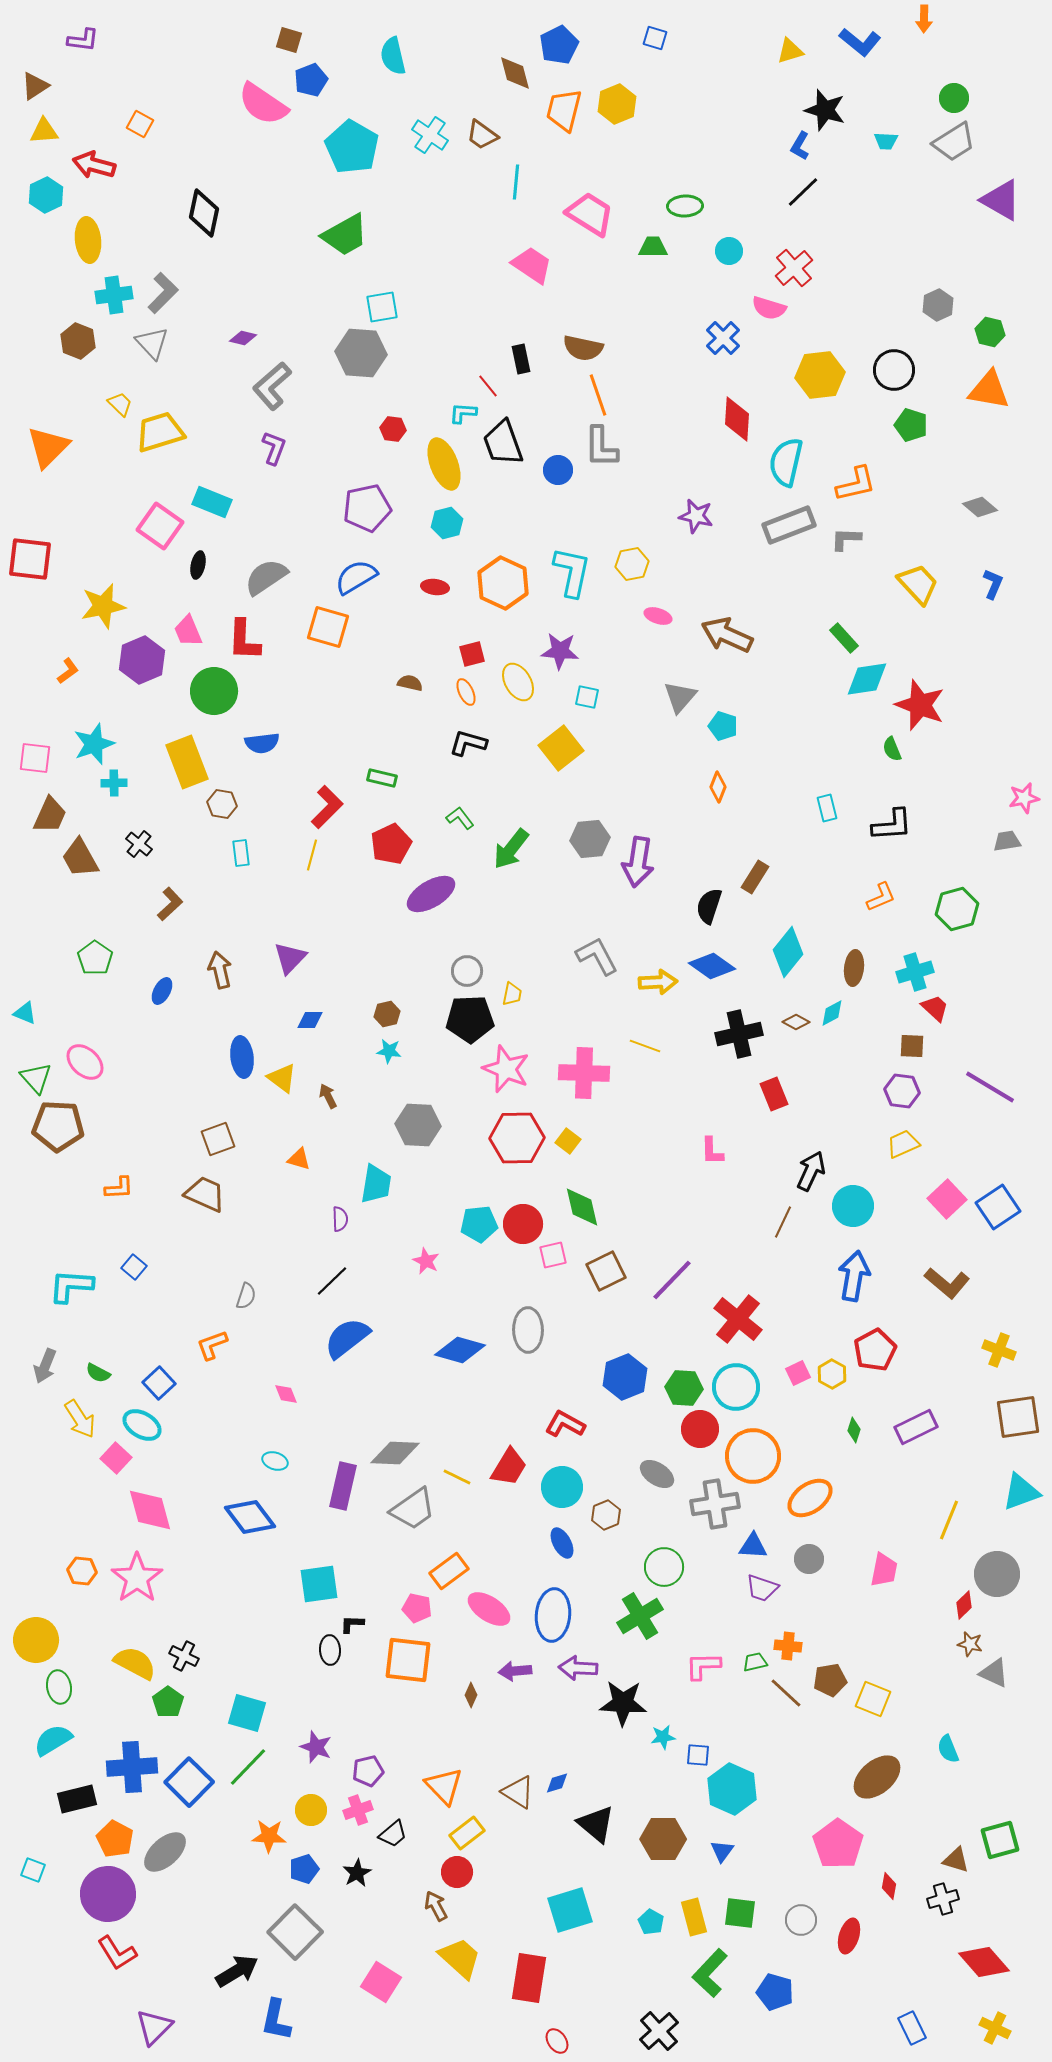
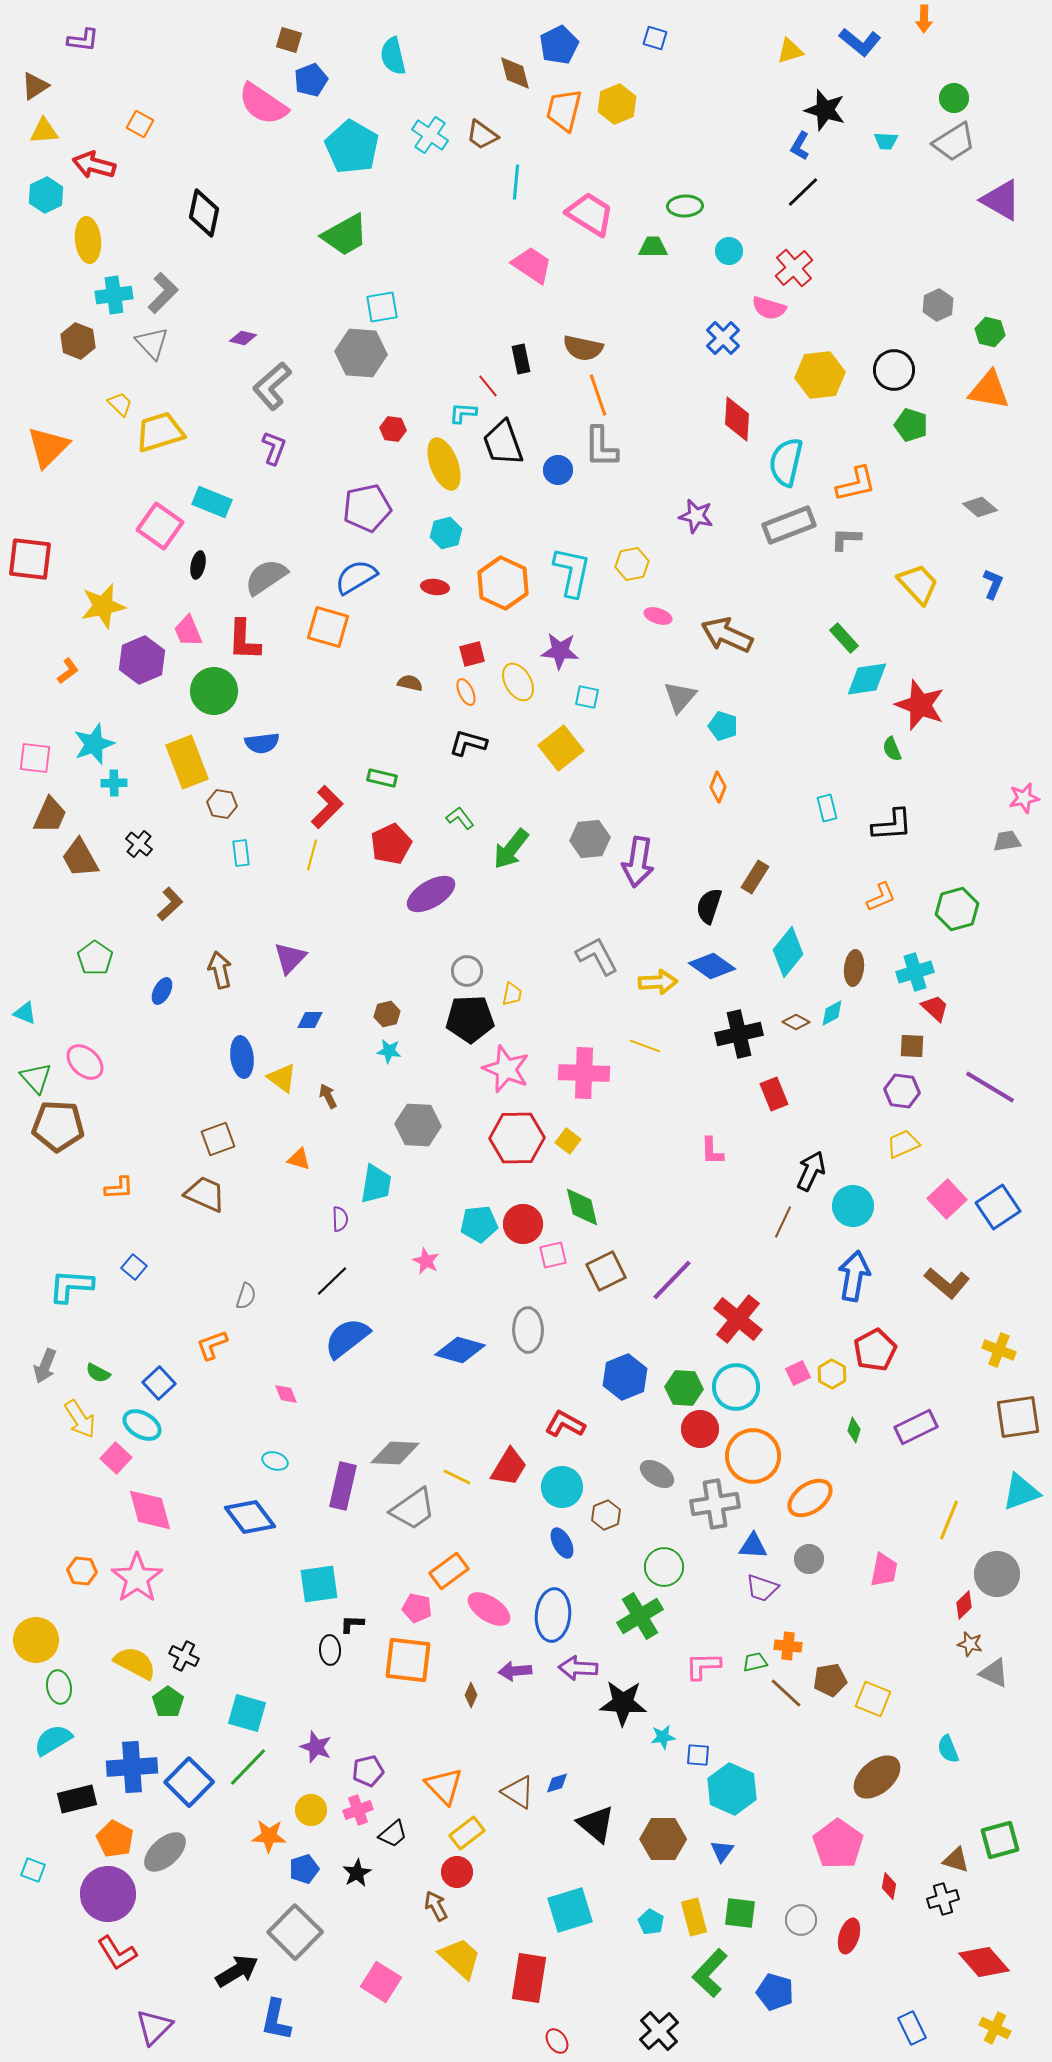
cyan hexagon at (447, 523): moved 1 px left, 10 px down
